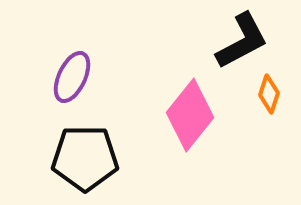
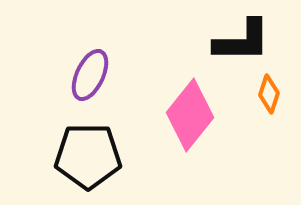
black L-shape: rotated 28 degrees clockwise
purple ellipse: moved 18 px right, 2 px up
black pentagon: moved 3 px right, 2 px up
